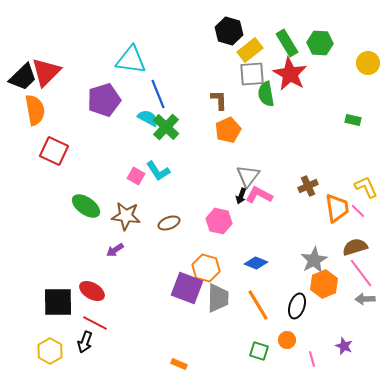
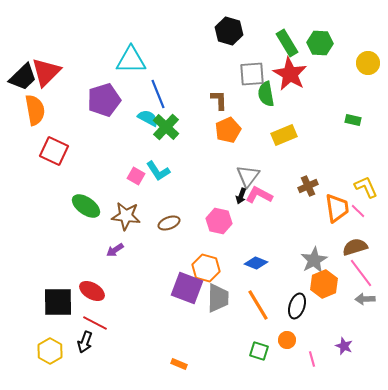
yellow rectangle at (250, 50): moved 34 px right, 85 px down; rotated 15 degrees clockwise
cyan triangle at (131, 60): rotated 8 degrees counterclockwise
